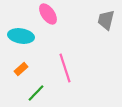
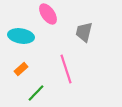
gray trapezoid: moved 22 px left, 12 px down
pink line: moved 1 px right, 1 px down
